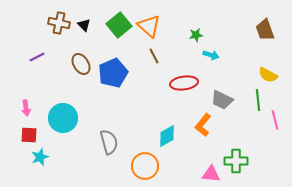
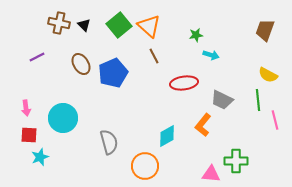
brown trapezoid: rotated 40 degrees clockwise
